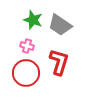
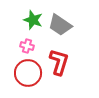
red circle: moved 2 px right
